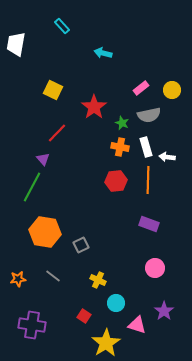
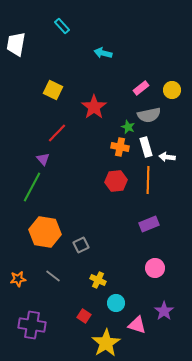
green star: moved 6 px right, 4 px down
purple rectangle: rotated 42 degrees counterclockwise
